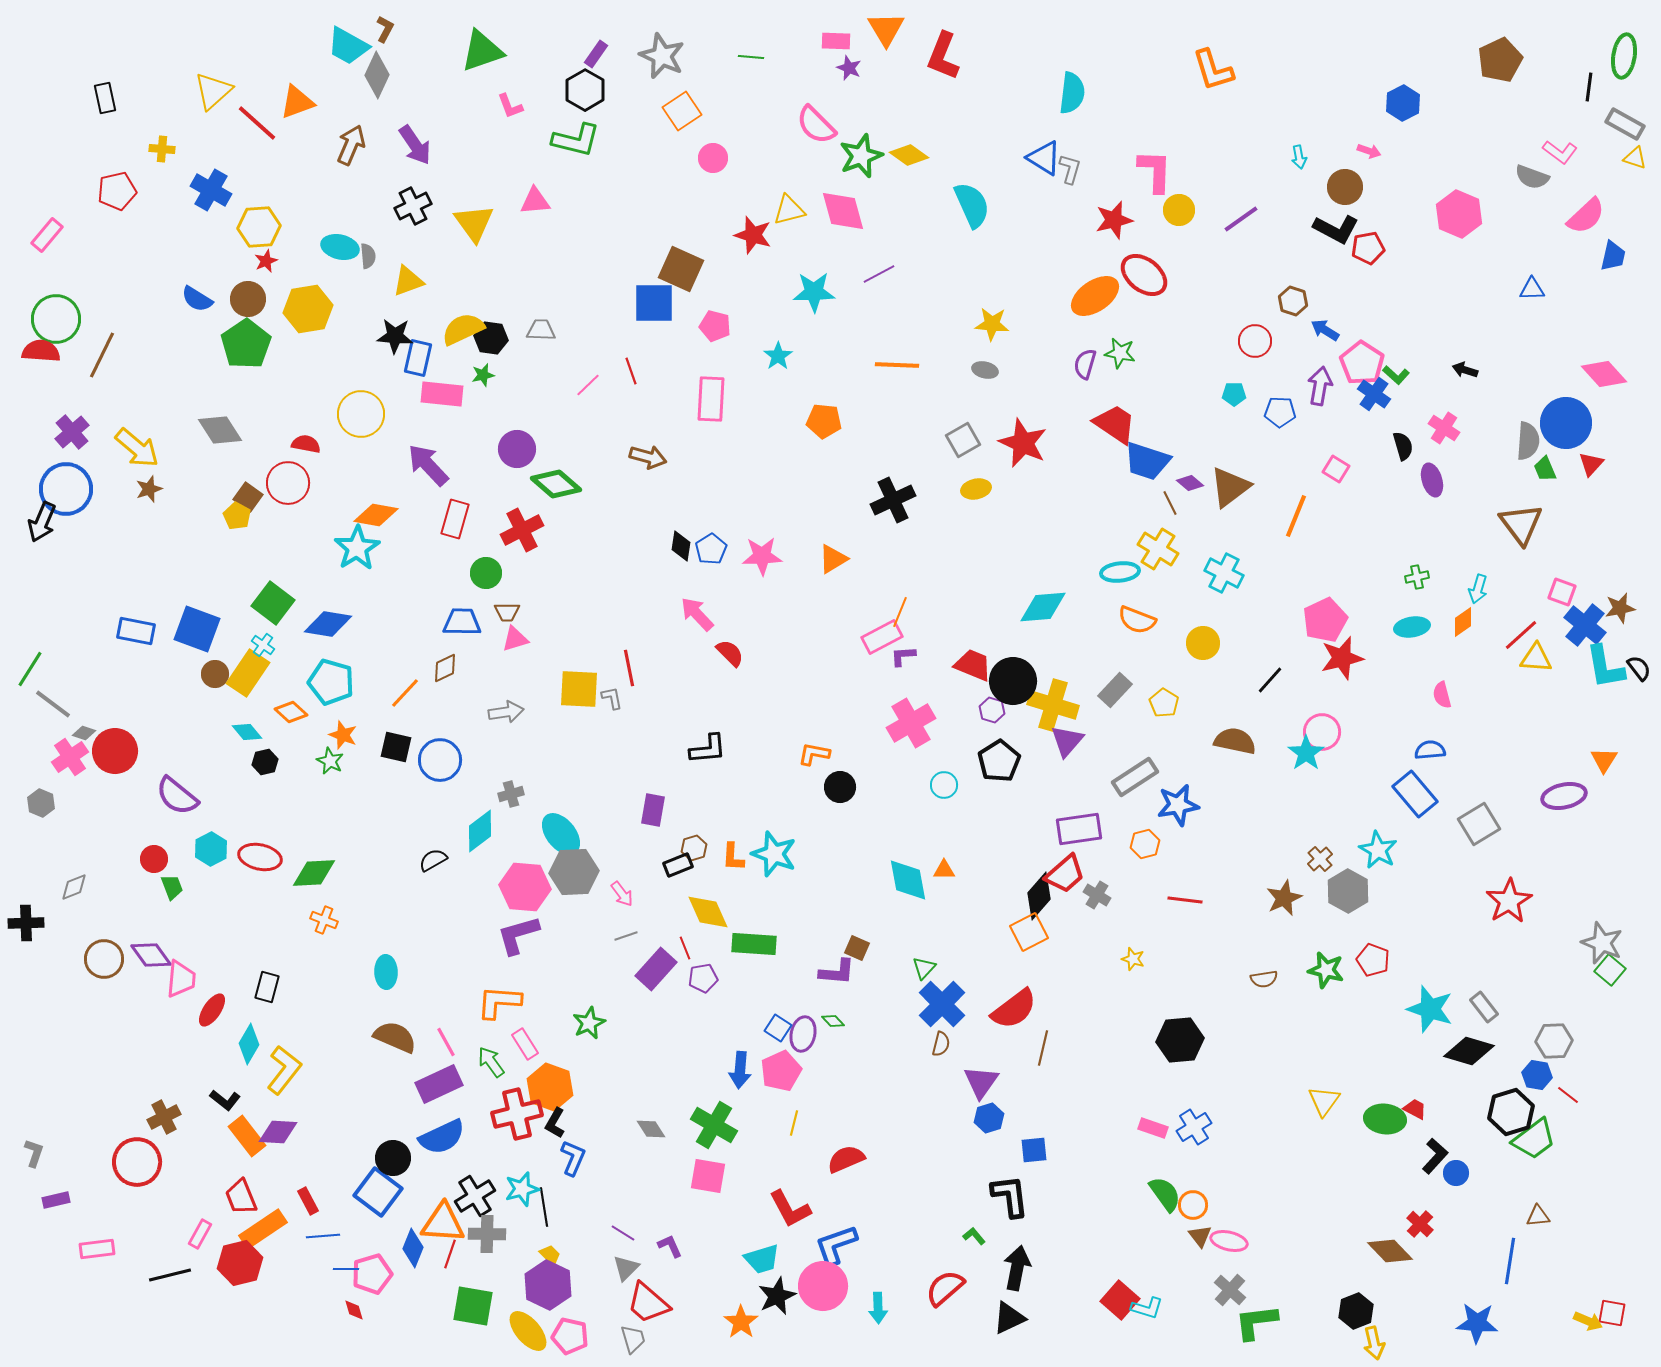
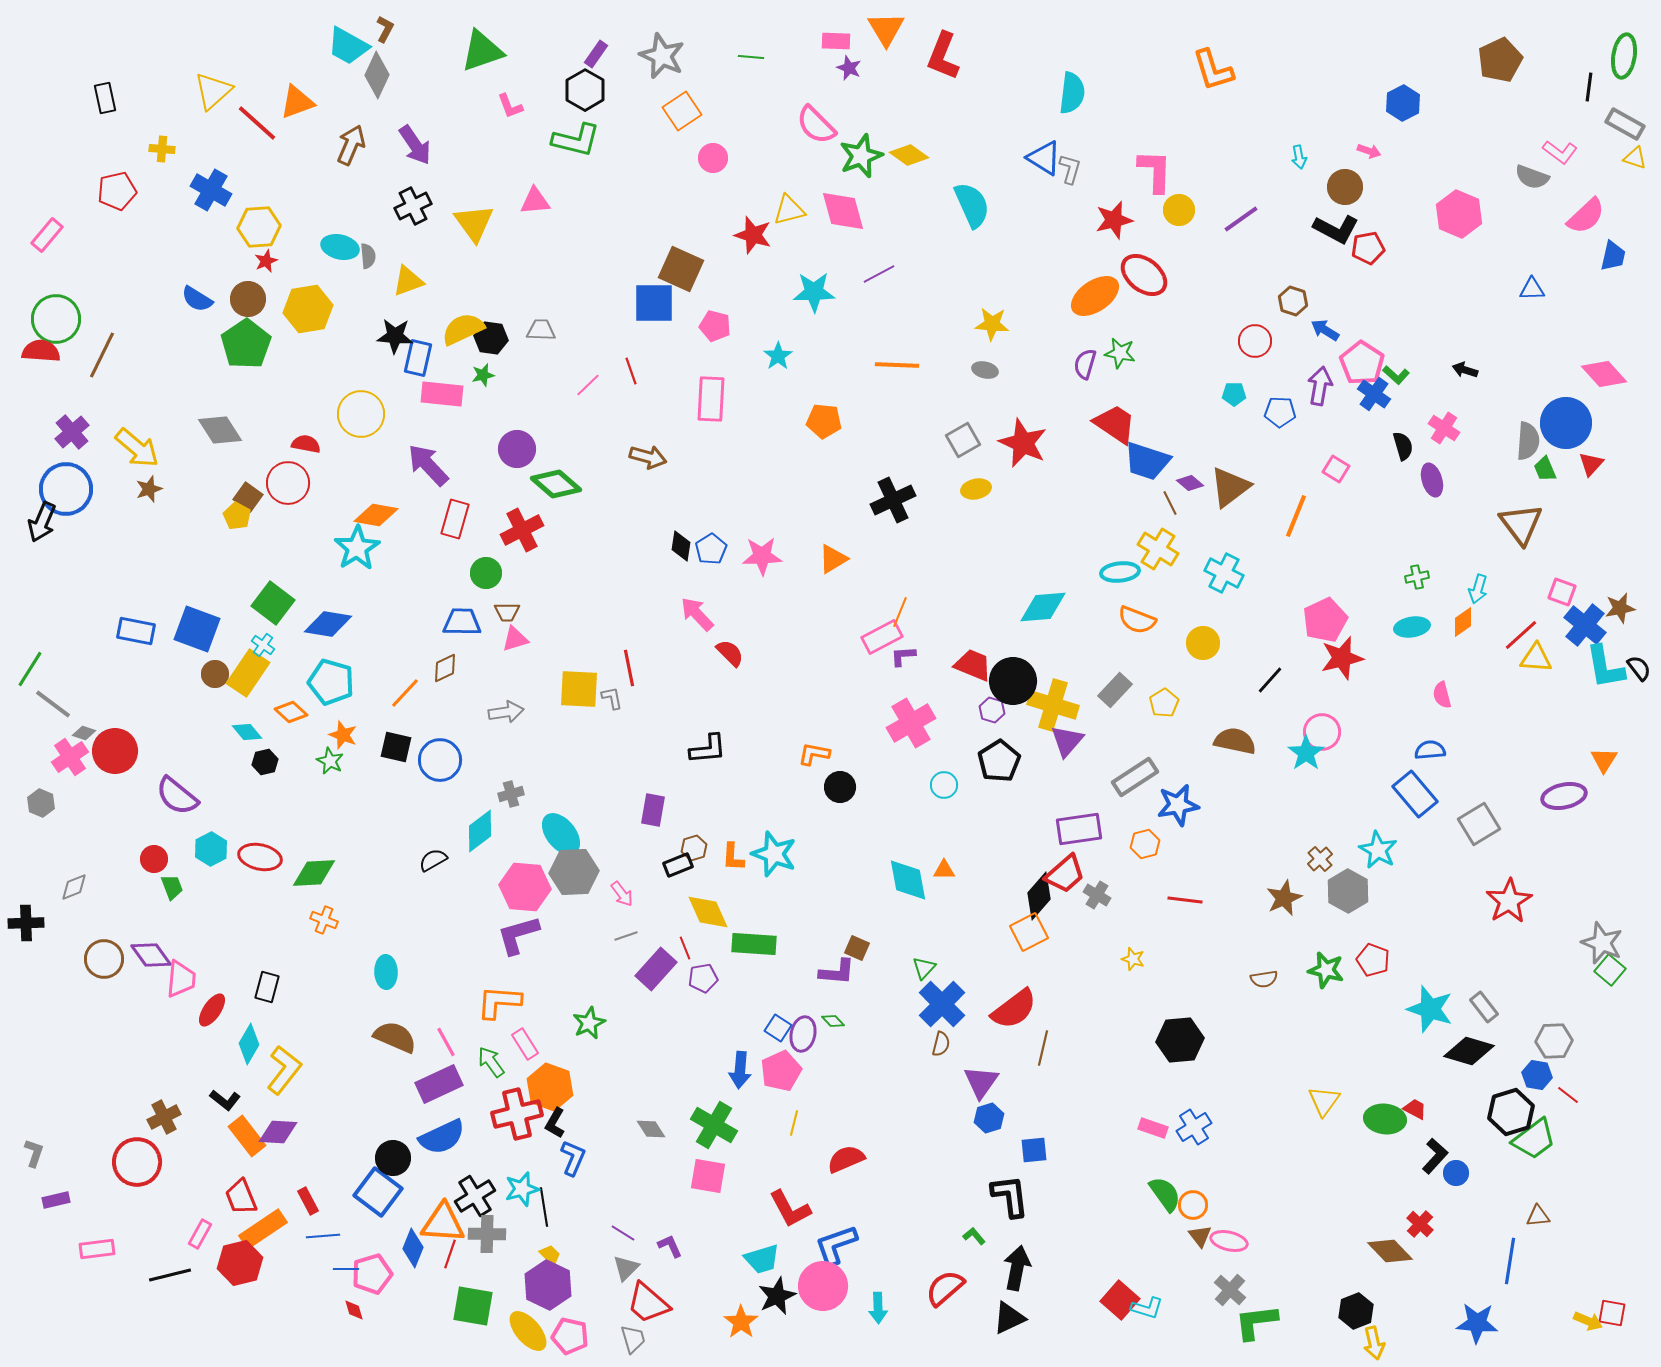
yellow pentagon at (1164, 703): rotated 8 degrees clockwise
